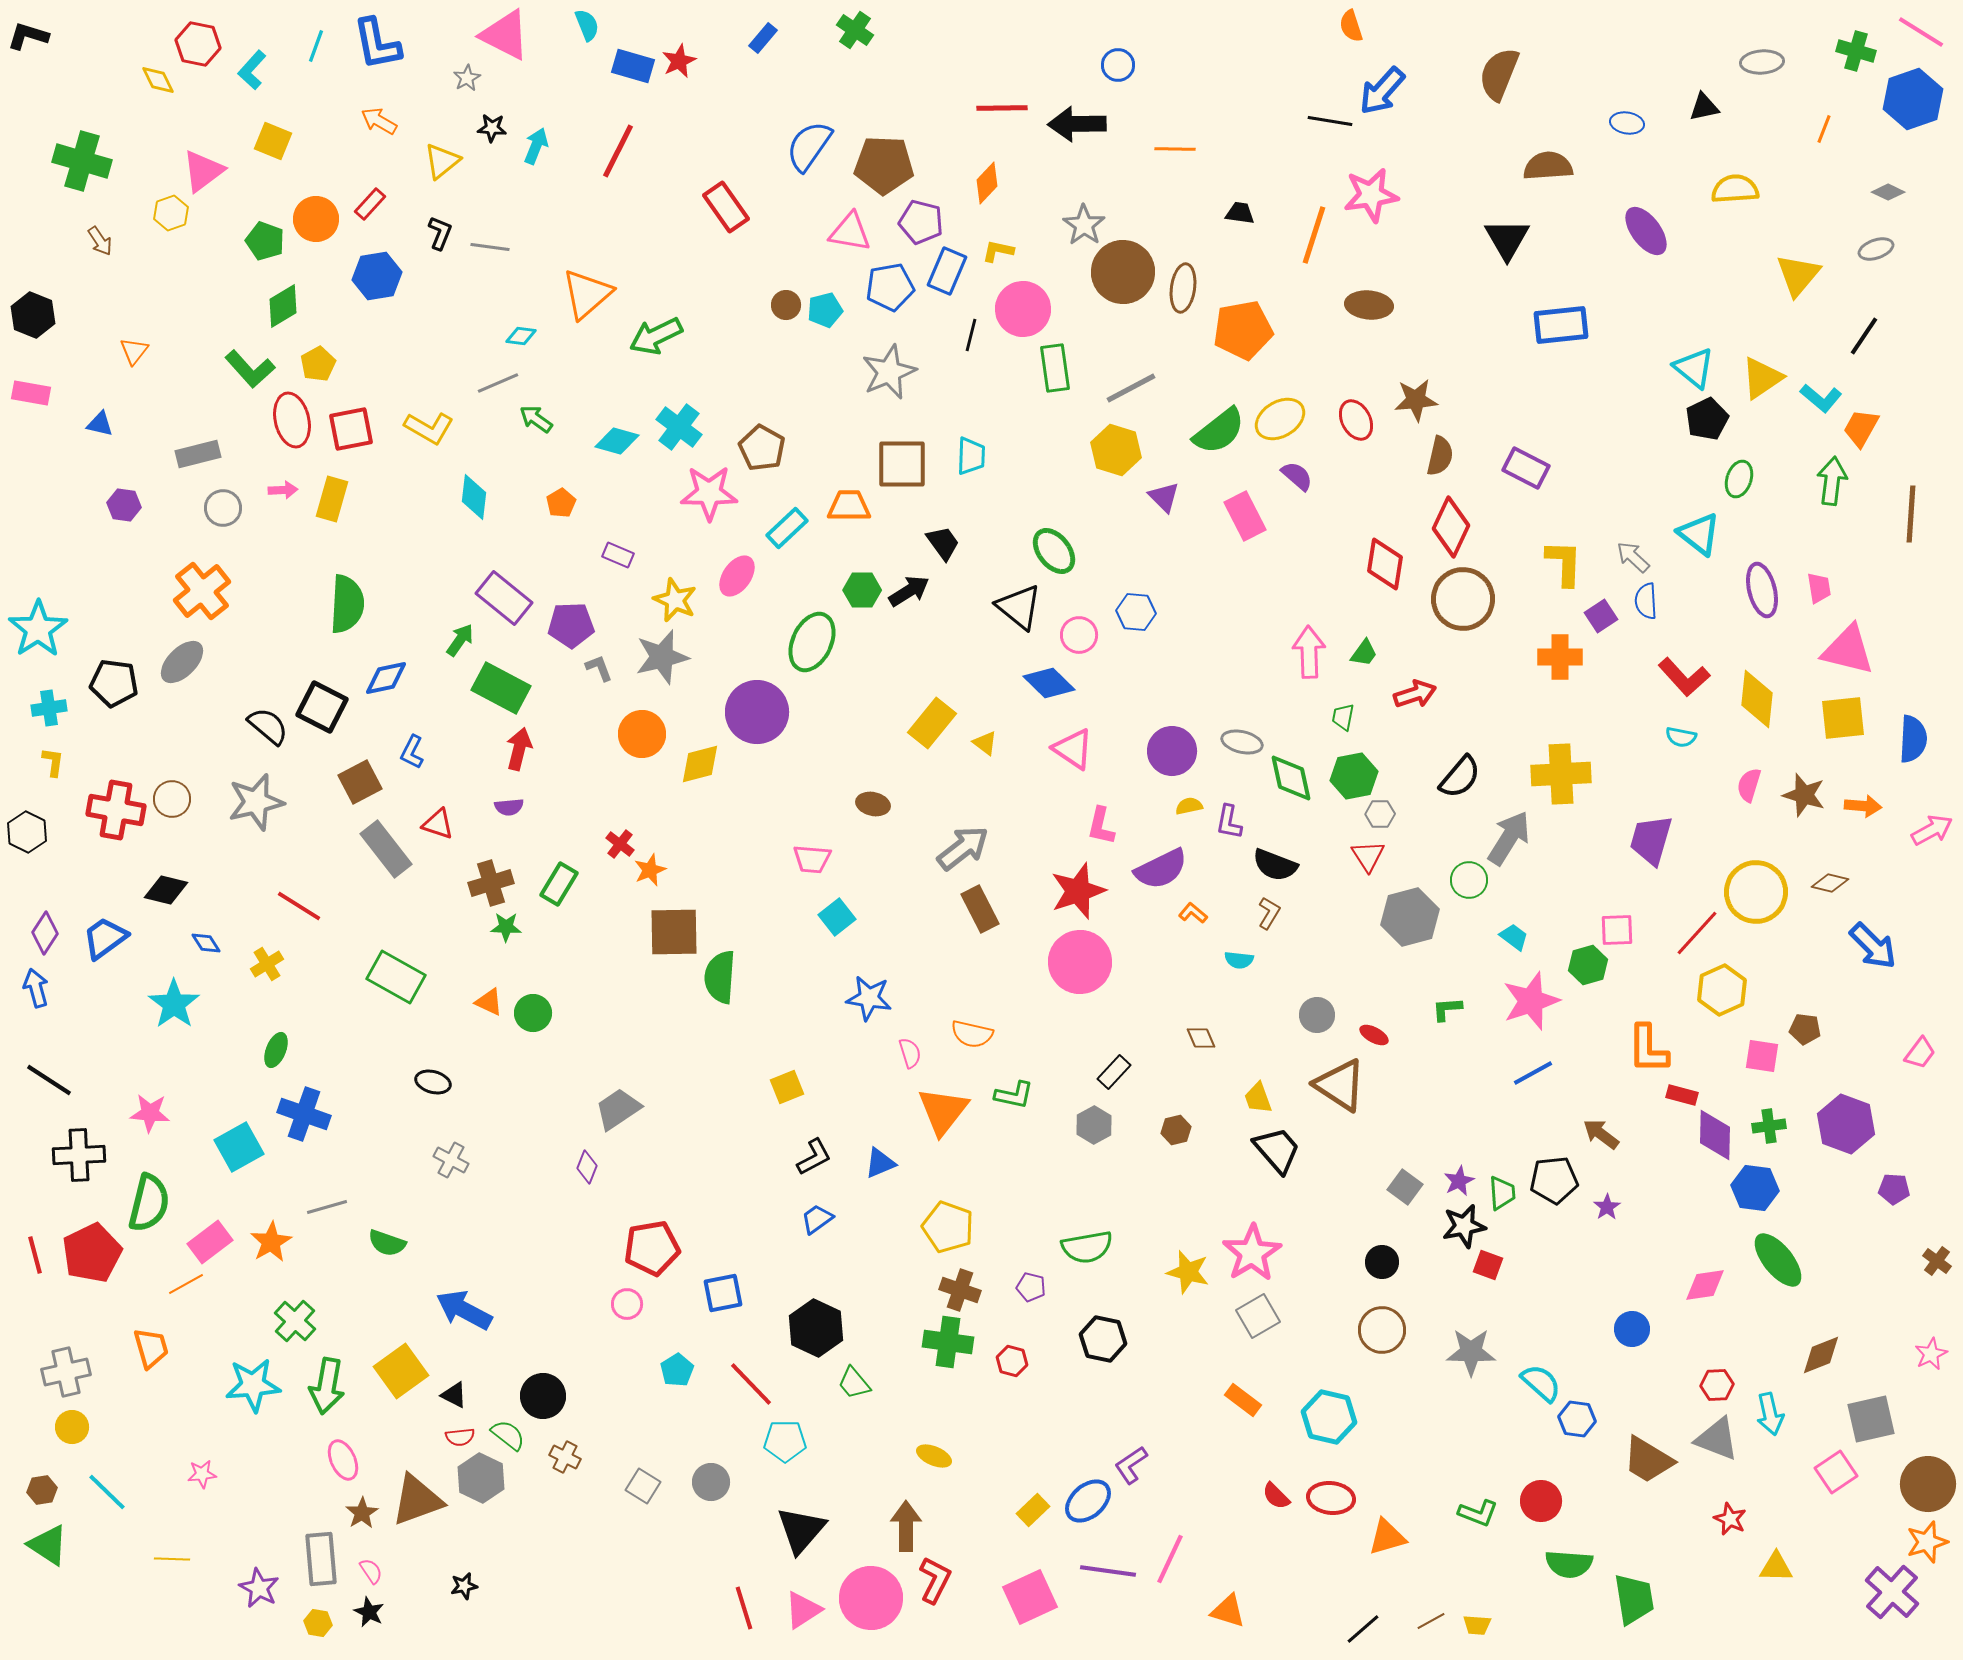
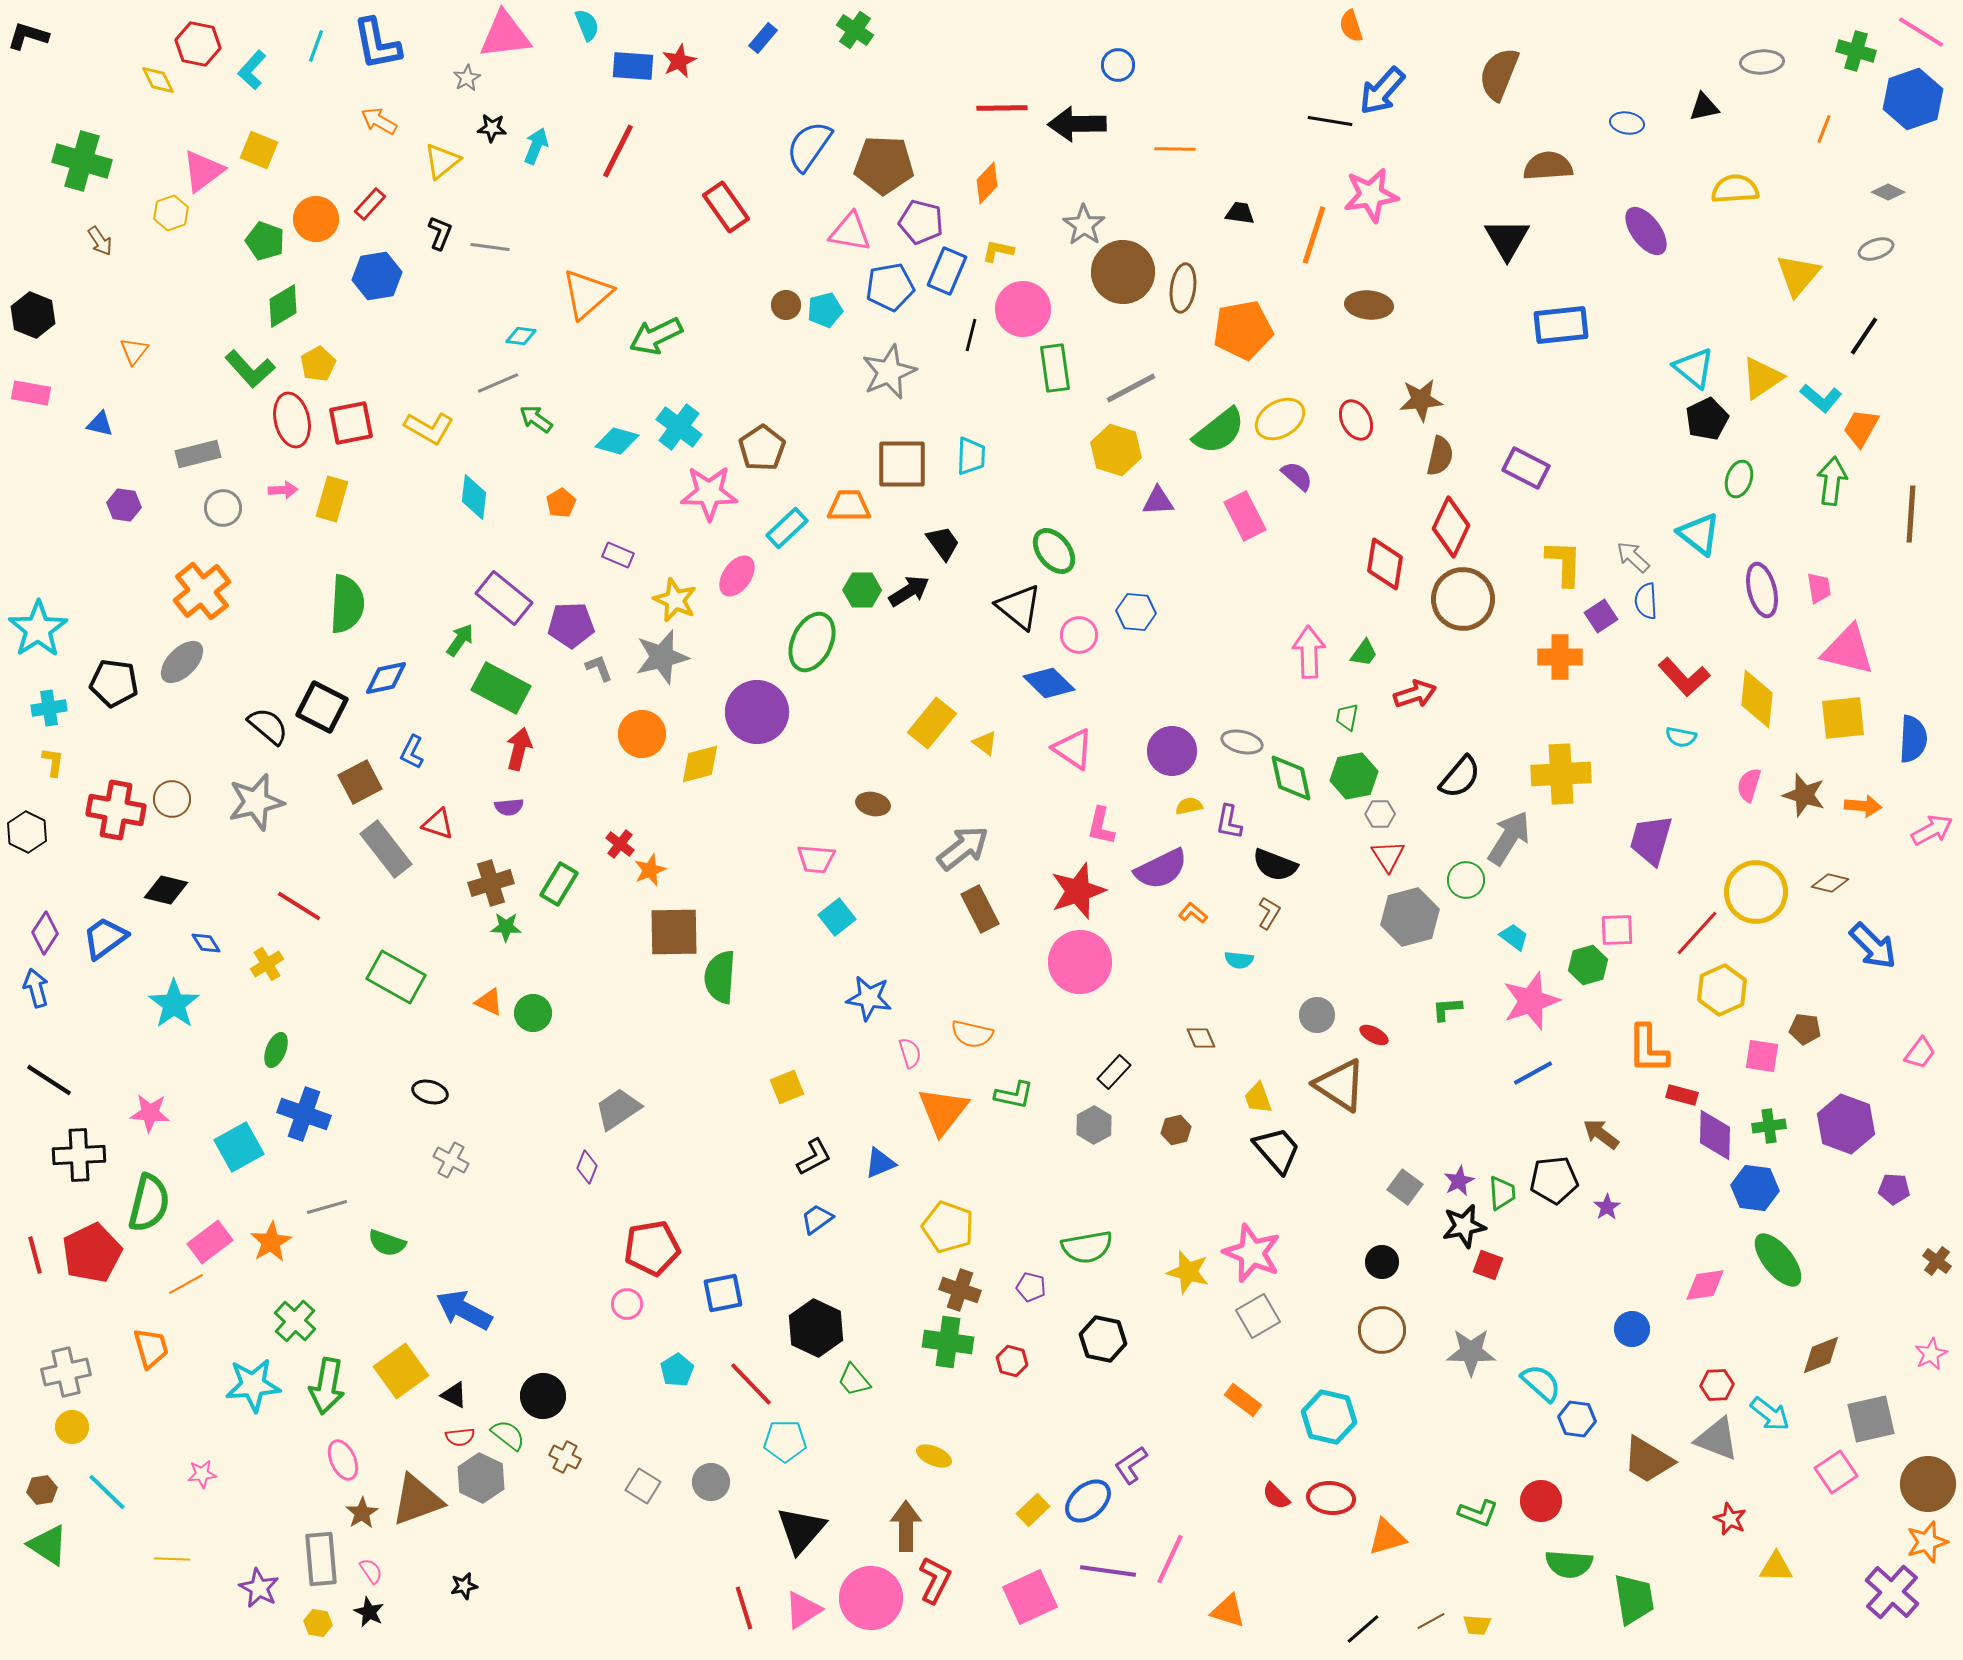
pink triangle at (505, 35): rotated 34 degrees counterclockwise
blue rectangle at (633, 66): rotated 12 degrees counterclockwise
yellow square at (273, 141): moved 14 px left, 9 px down
brown star at (1416, 400): moved 5 px right
red square at (351, 429): moved 6 px up
brown pentagon at (762, 448): rotated 9 degrees clockwise
purple triangle at (1164, 497): moved 6 px left, 4 px down; rotated 48 degrees counterclockwise
green trapezoid at (1343, 717): moved 4 px right
red triangle at (1368, 856): moved 20 px right
pink trapezoid at (812, 859): moved 4 px right
green circle at (1469, 880): moved 3 px left
black ellipse at (433, 1082): moved 3 px left, 10 px down
pink star at (1252, 1253): rotated 18 degrees counterclockwise
green trapezoid at (854, 1383): moved 3 px up
cyan arrow at (1770, 1414): rotated 39 degrees counterclockwise
